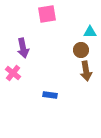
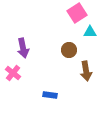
pink square: moved 30 px right, 1 px up; rotated 24 degrees counterclockwise
brown circle: moved 12 px left
